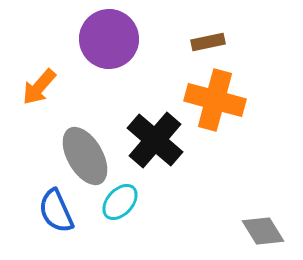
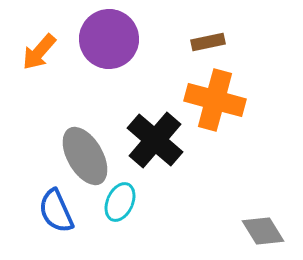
orange arrow: moved 35 px up
cyan ellipse: rotated 18 degrees counterclockwise
